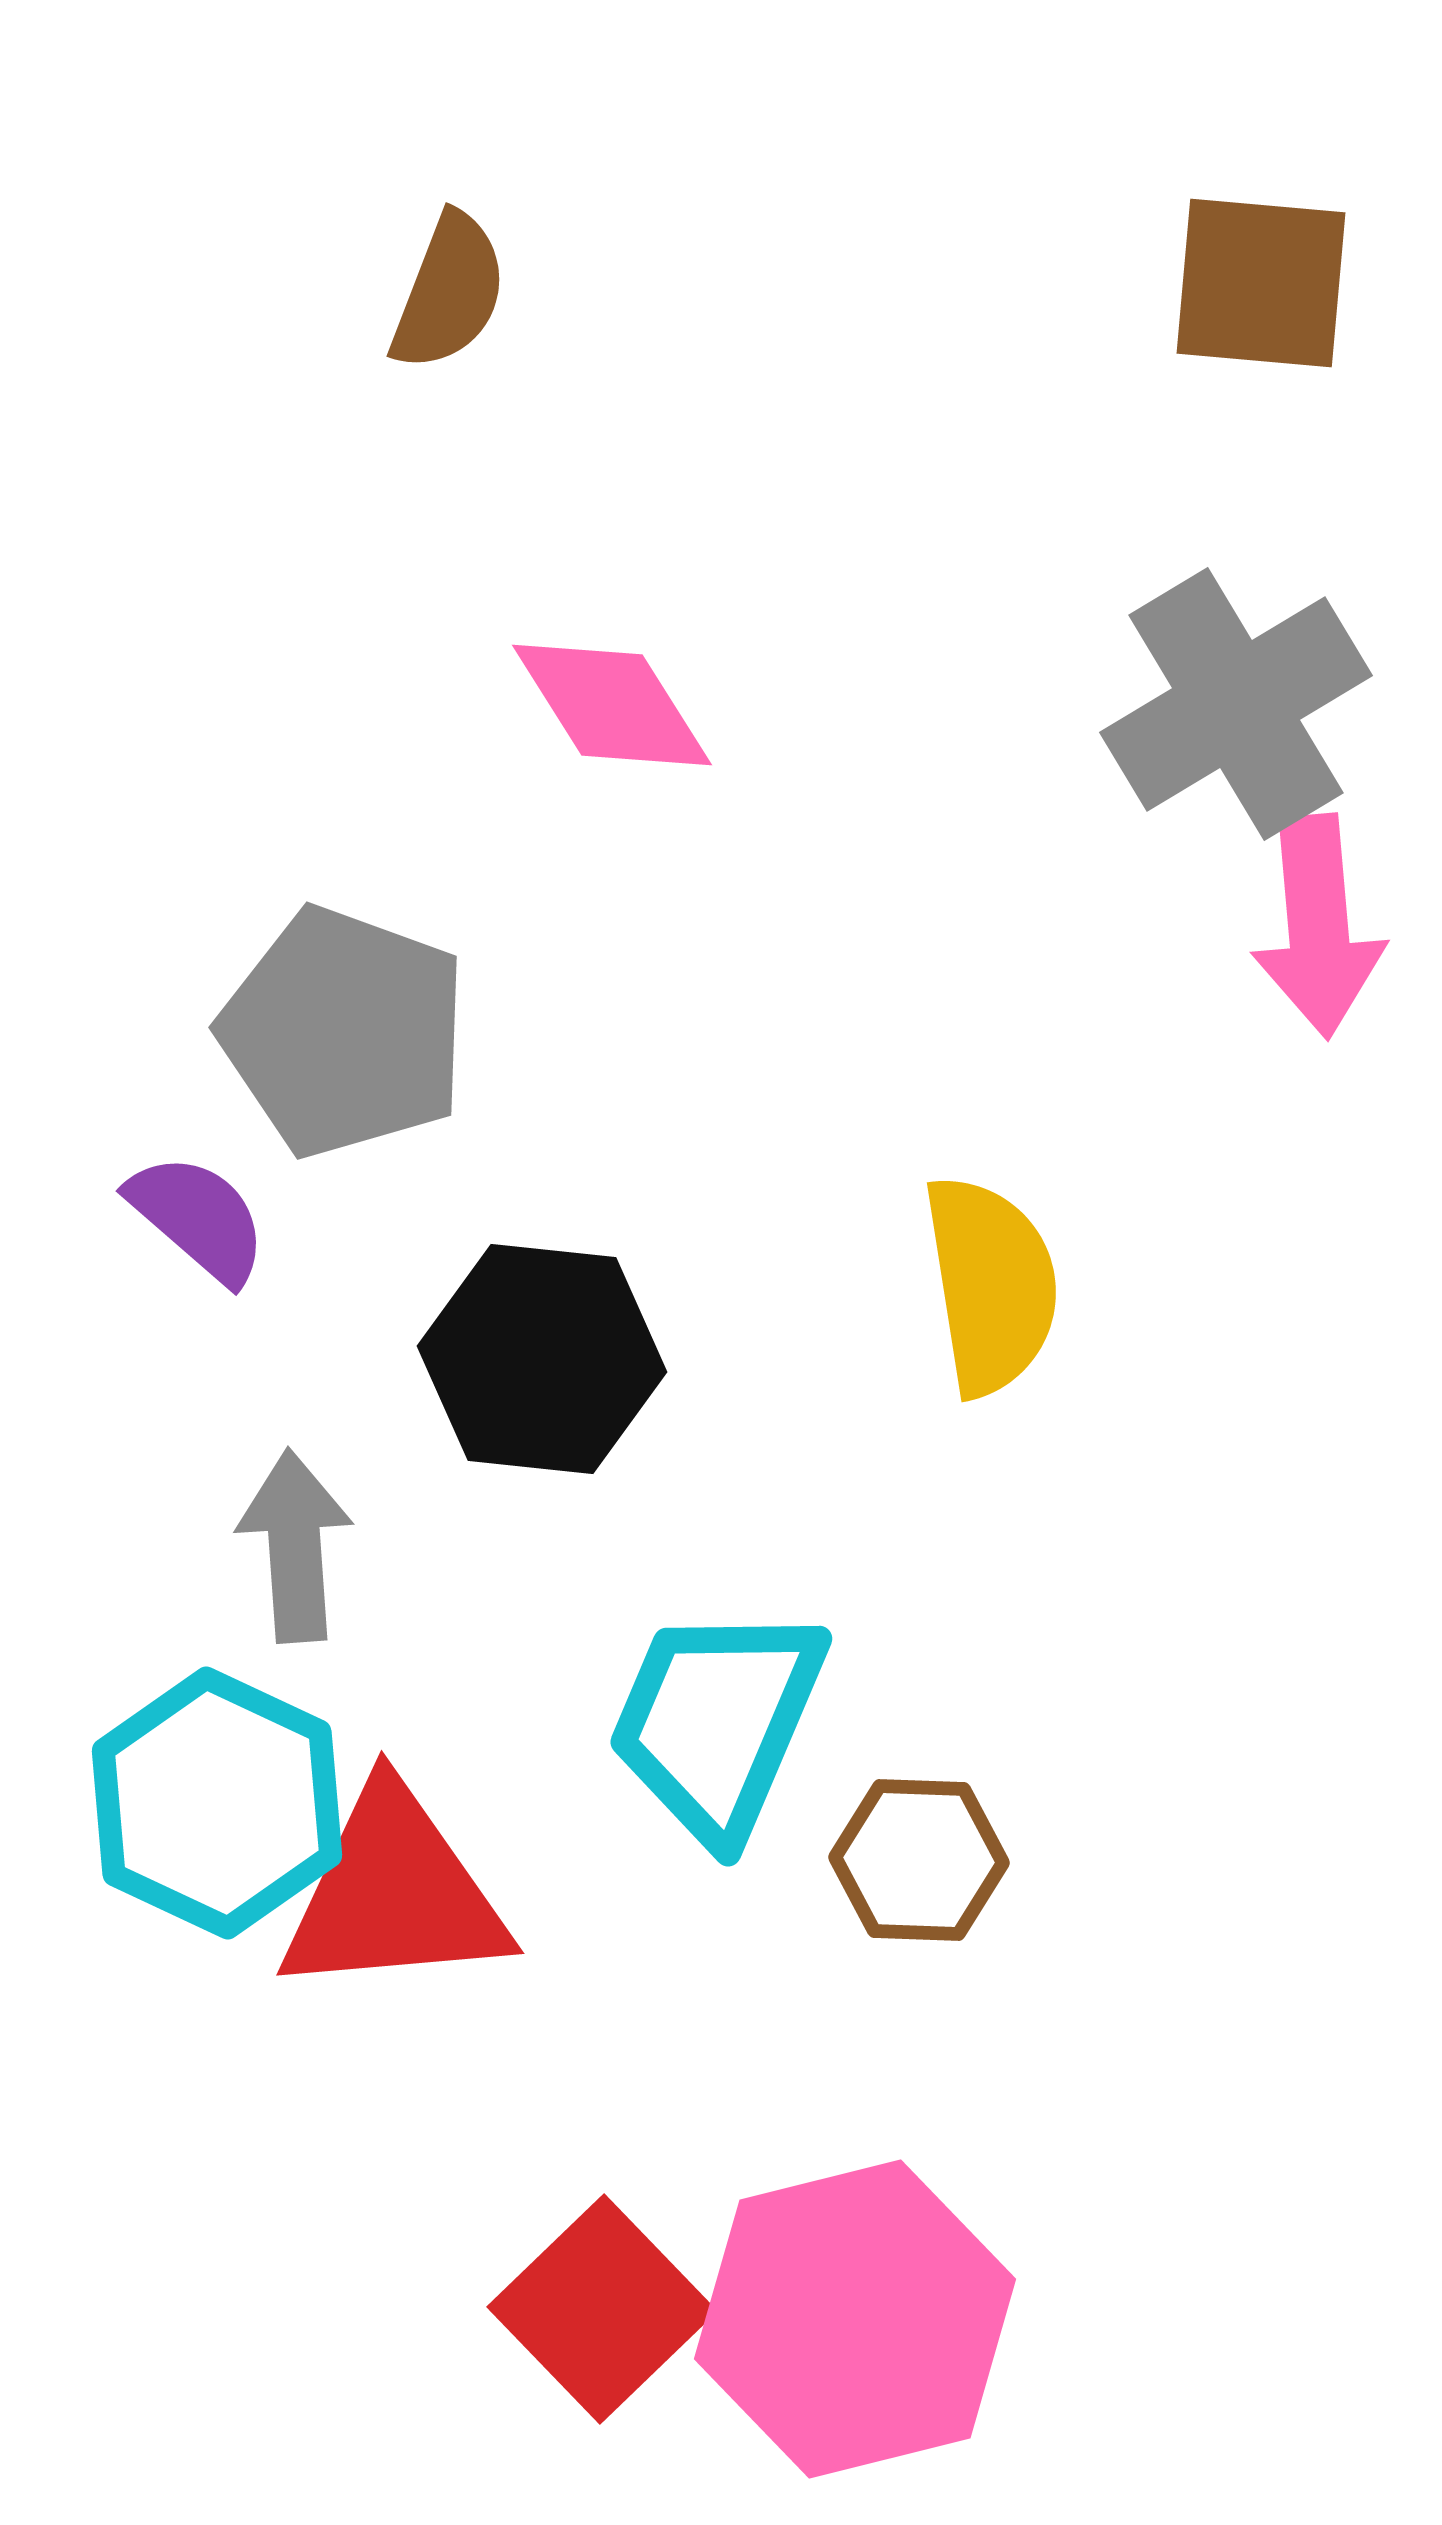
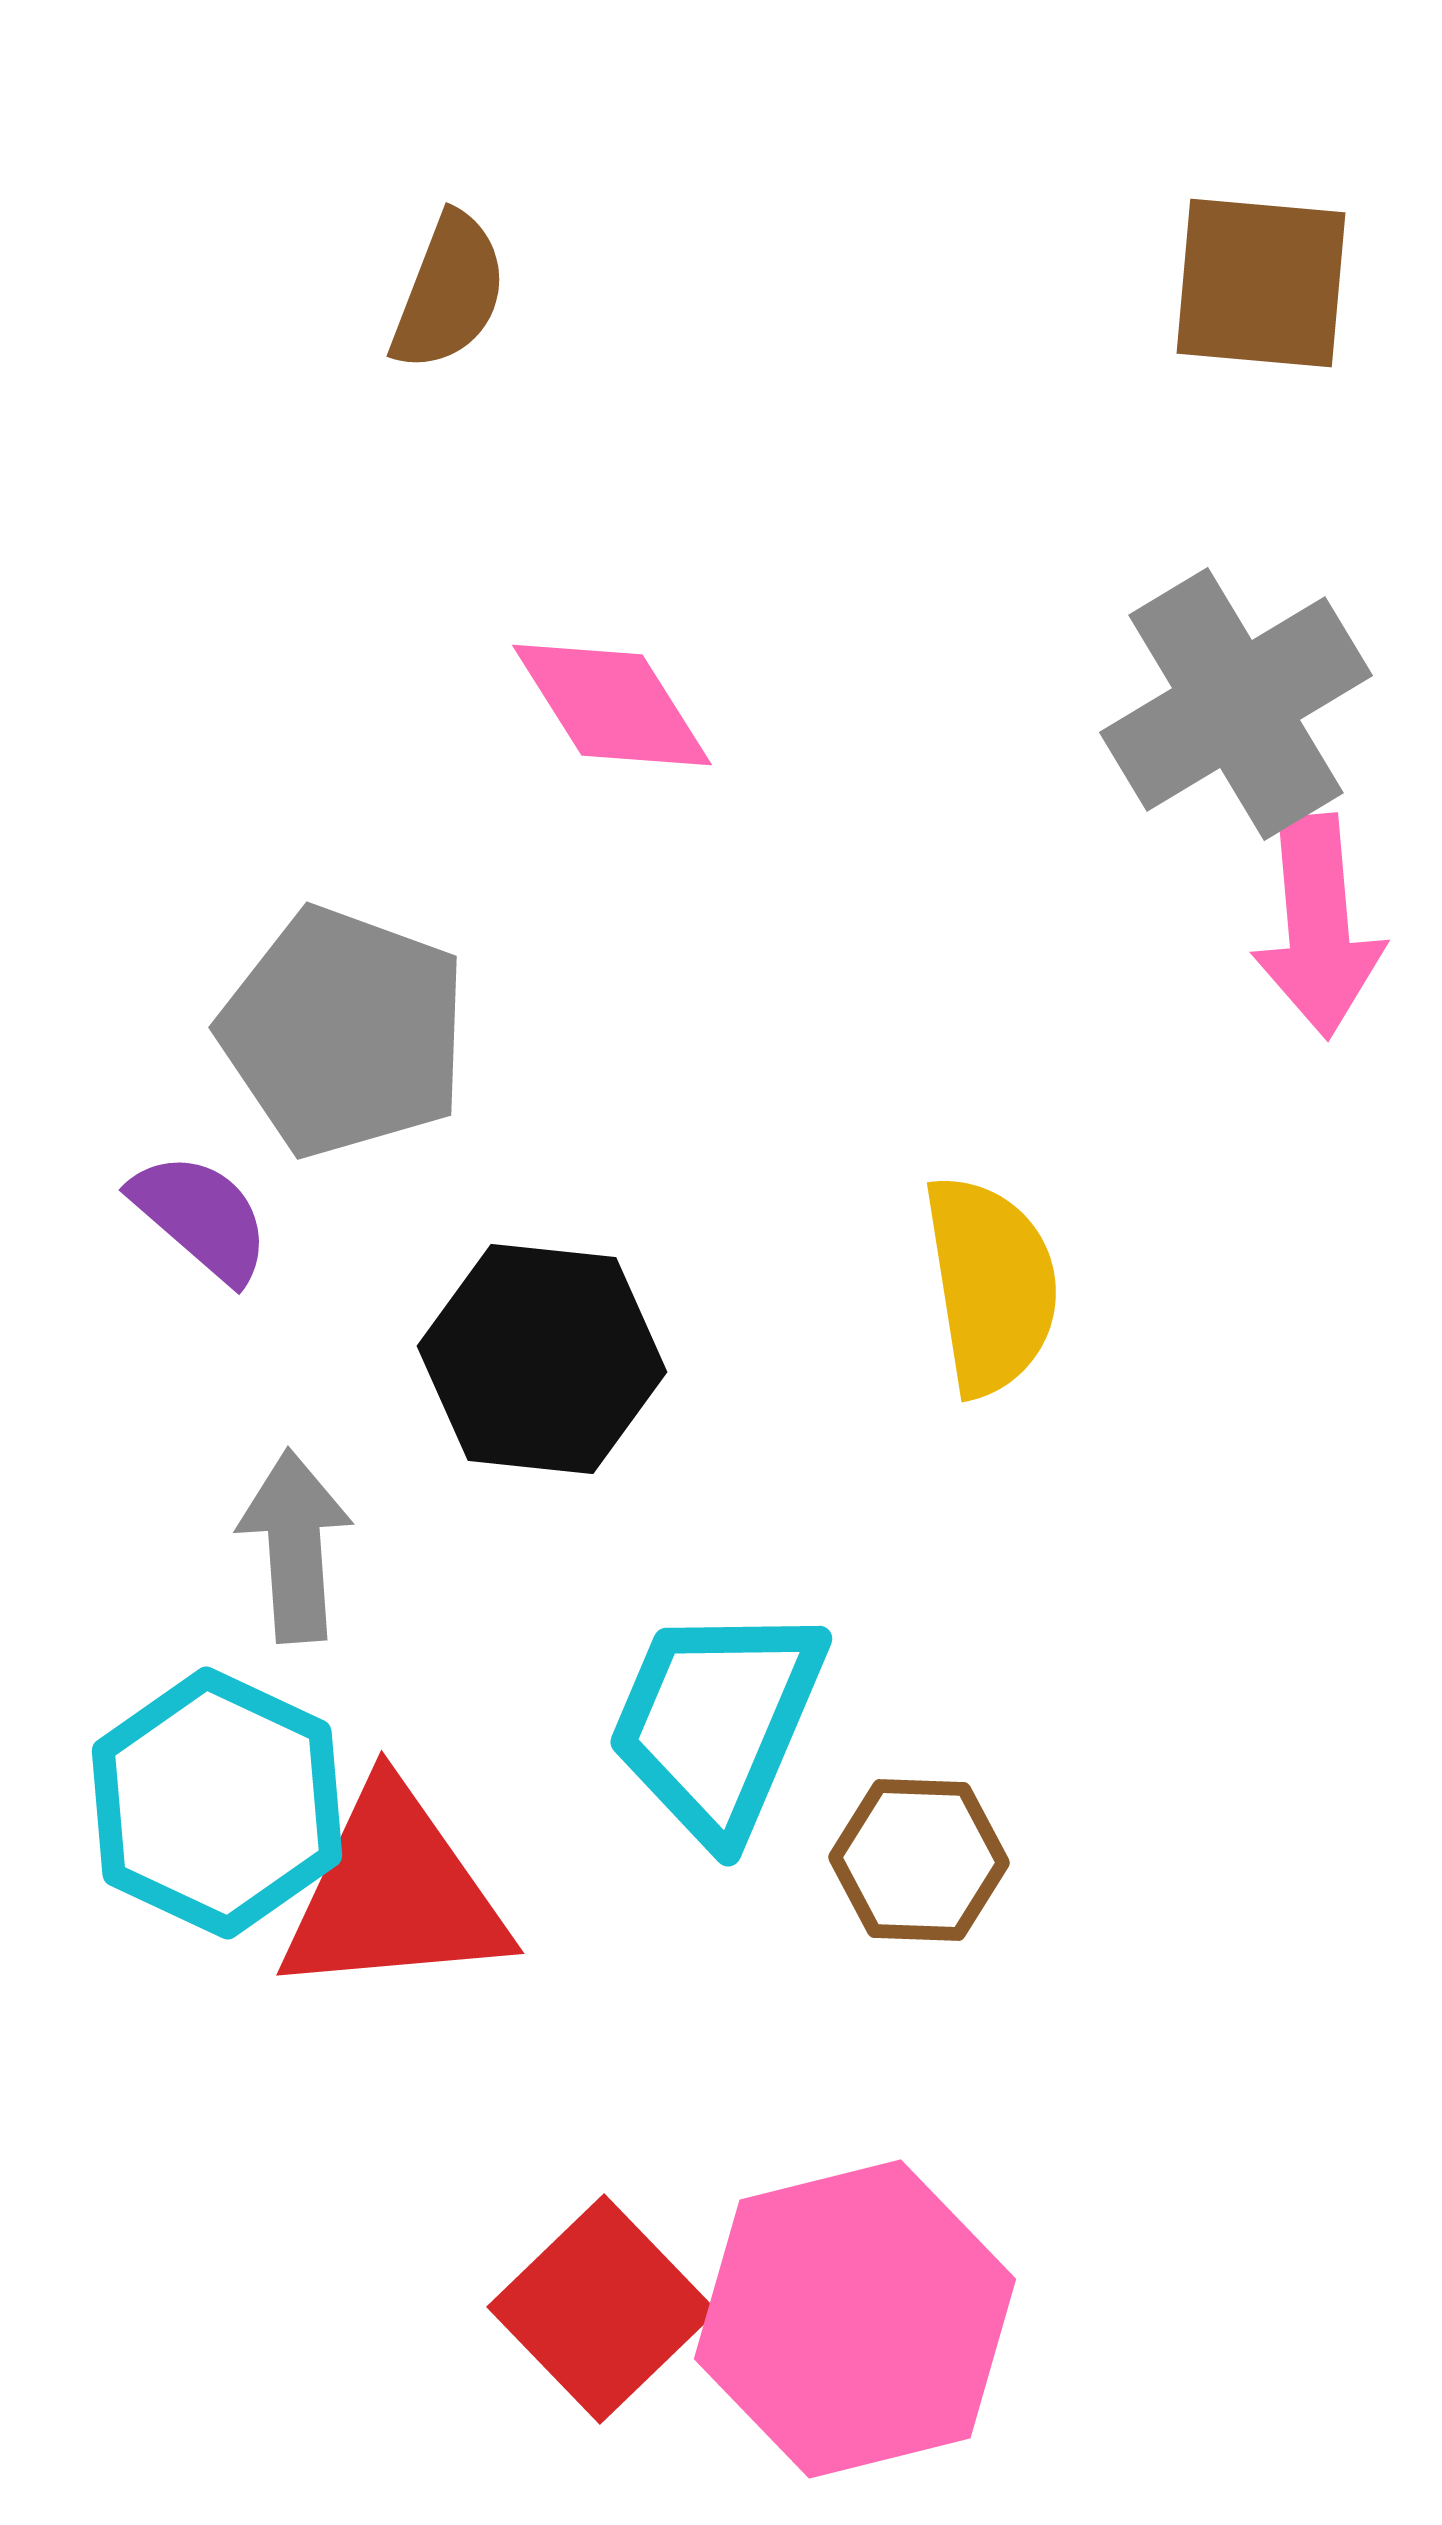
purple semicircle: moved 3 px right, 1 px up
